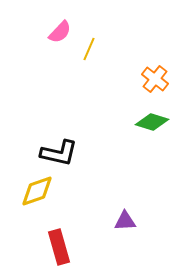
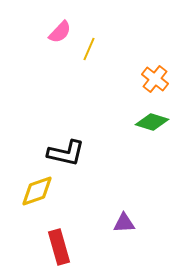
black L-shape: moved 7 px right
purple triangle: moved 1 px left, 2 px down
